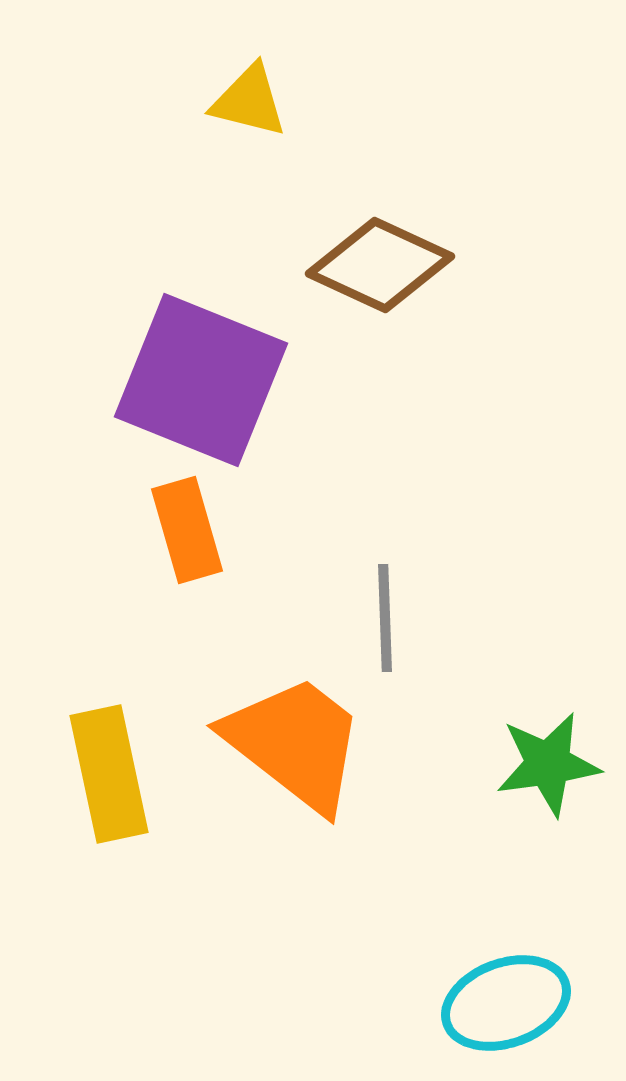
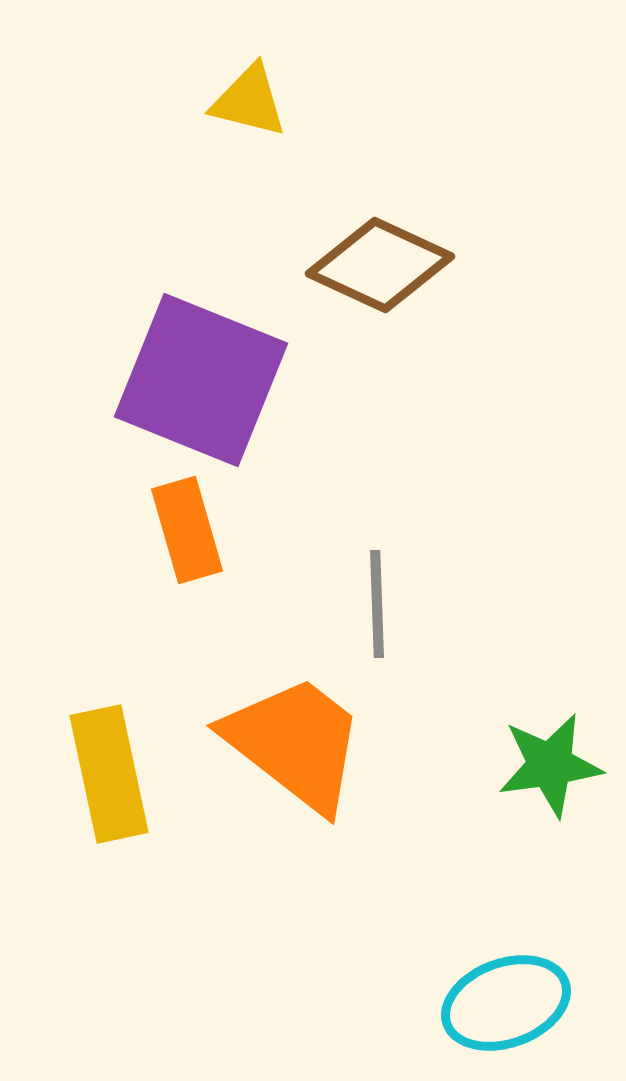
gray line: moved 8 px left, 14 px up
green star: moved 2 px right, 1 px down
